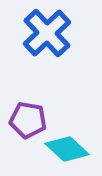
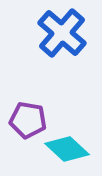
blue cross: moved 15 px right; rotated 6 degrees counterclockwise
